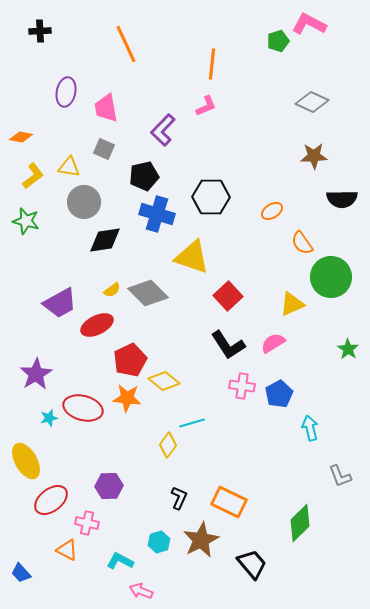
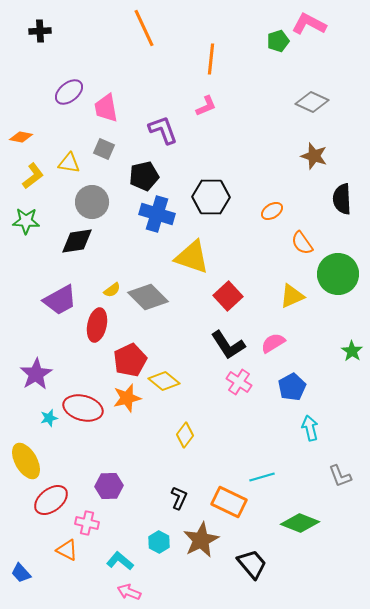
orange line at (126, 44): moved 18 px right, 16 px up
orange line at (212, 64): moved 1 px left, 5 px up
purple ellipse at (66, 92): moved 3 px right; rotated 40 degrees clockwise
purple L-shape at (163, 130): rotated 116 degrees clockwise
brown star at (314, 156): rotated 20 degrees clockwise
yellow triangle at (69, 167): moved 4 px up
black semicircle at (342, 199): rotated 88 degrees clockwise
gray circle at (84, 202): moved 8 px right
green star at (26, 221): rotated 12 degrees counterclockwise
black diamond at (105, 240): moved 28 px left, 1 px down
green circle at (331, 277): moved 7 px right, 3 px up
gray diamond at (148, 293): moved 4 px down
purple trapezoid at (60, 303): moved 3 px up
yellow triangle at (292, 304): moved 8 px up
red ellipse at (97, 325): rotated 52 degrees counterclockwise
green star at (348, 349): moved 4 px right, 2 px down
pink cross at (242, 386): moved 3 px left, 4 px up; rotated 25 degrees clockwise
blue pentagon at (279, 394): moved 13 px right, 7 px up
orange star at (127, 398): rotated 20 degrees counterclockwise
cyan line at (192, 423): moved 70 px right, 54 px down
yellow diamond at (168, 445): moved 17 px right, 10 px up
green diamond at (300, 523): rotated 66 degrees clockwise
cyan hexagon at (159, 542): rotated 15 degrees counterclockwise
cyan L-shape at (120, 561): rotated 12 degrees clockwise
pink arrow at (141, 591): moved 12 px left, 1 px down
